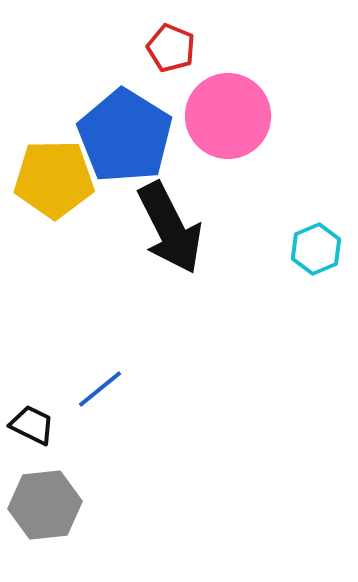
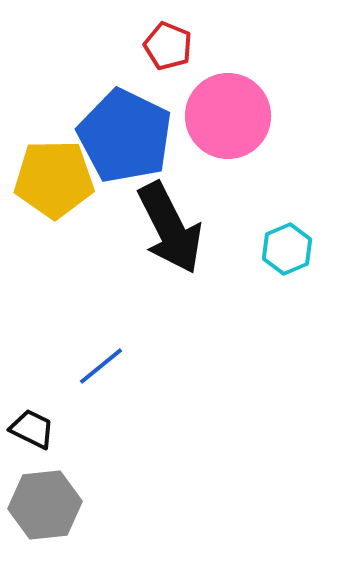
red pentagon: moved 3 px left, 2 px up
blue pentagon: rotated 6 degrees counterclockwise
cyan hexagon: moved 29 px left
blue line: moved 1 px right, 23 px up
black trapezoid: moved 4 px down
